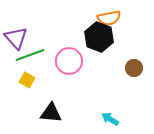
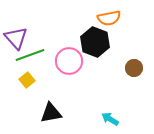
black hexagon: moved 4 px left, 5 px down
yellow square: rotated 21 degrees clockwise
black triangle: rotated 15 degrees counterclockwise
